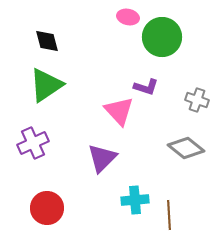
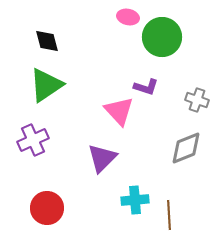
purple cross: moved 3 px up
gray diamond: rotated 60 degrees counterclockwise
